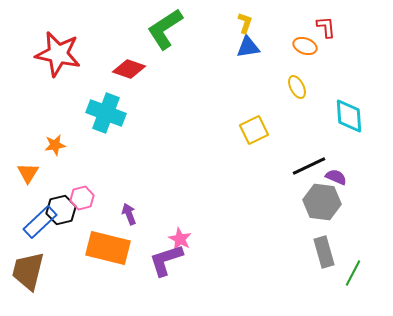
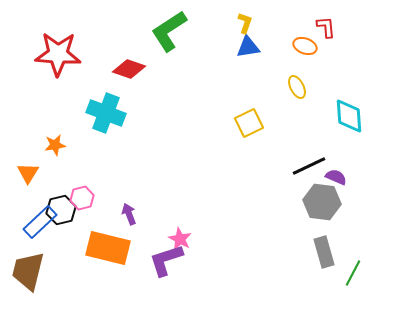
green L-shape: moved 4 px right, 2 px down
red star: rotated 9 degrees counterclockwise
yellow square: moved 5 px left, 7 px up
